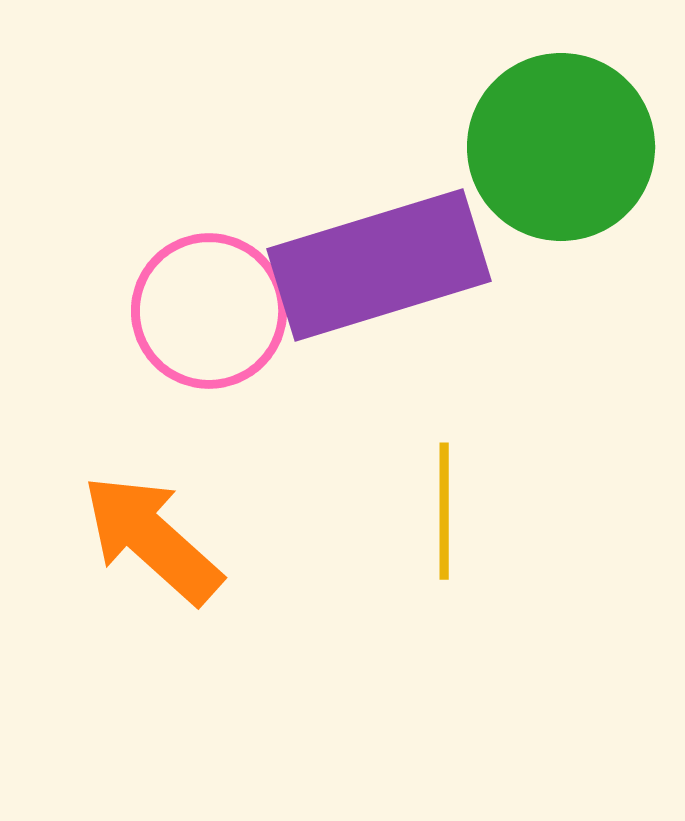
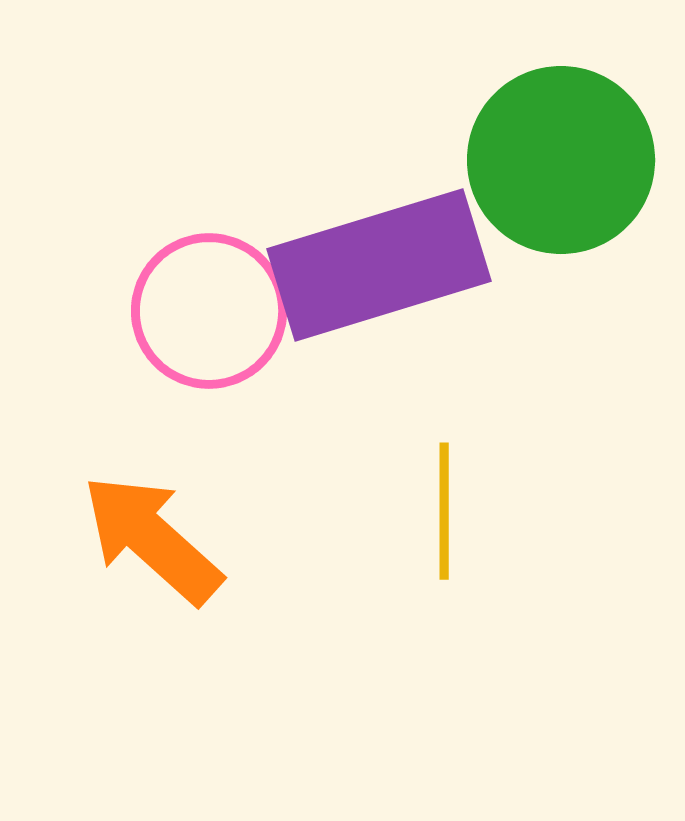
green circle: moved 13 px down
